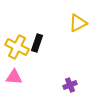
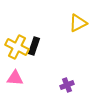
black rectangle: moved 3 px left, 3 px down
pink triangle: moved 1 px right, 1 px down
purple cross: moved 3 px left
